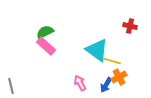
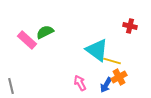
pink rectangle: moved 19 px left, 6 px up
